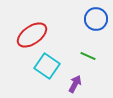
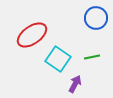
blue circle: moved 1 px up
green line: moved 4 px right, 1 px down; rotated 35 degrees counterclockwise
cyan square: moved 11 px right, 7 px up
